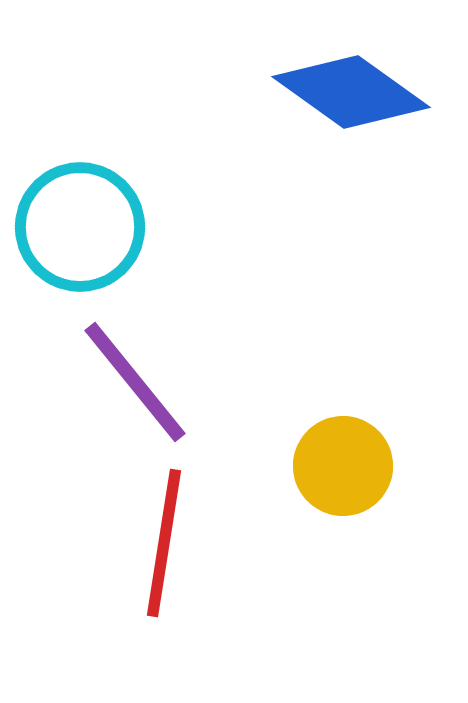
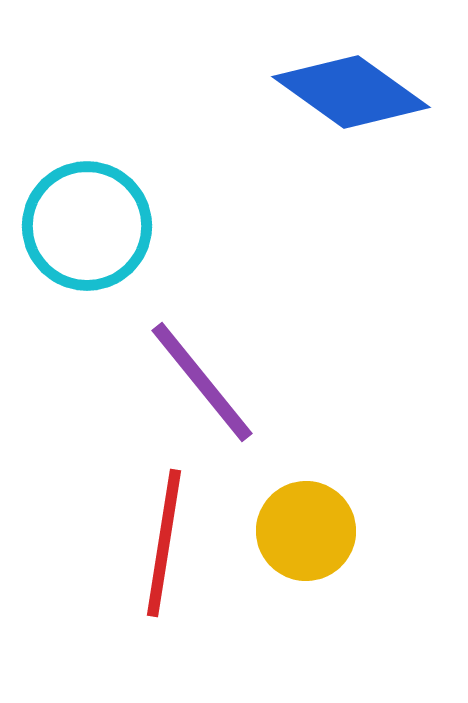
cyan circle: moved 7 px right, 1 px up
purple line: moved 67 px right
yellow circle: moved 37 px left, 65 px down
